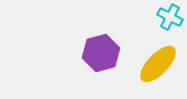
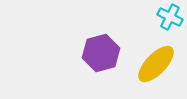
yellow ellipse: moved 2 px left
